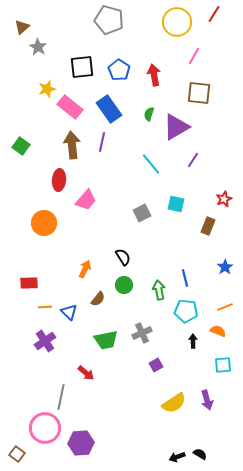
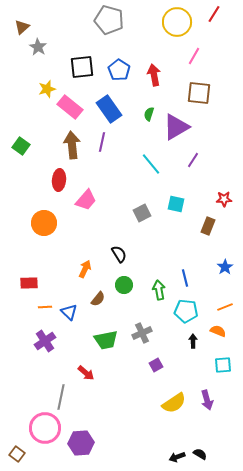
red star at (224, 199): rotated 21 degrees clockwise
black semicircle at (123, 257): moved 4 px left, 3 px up
